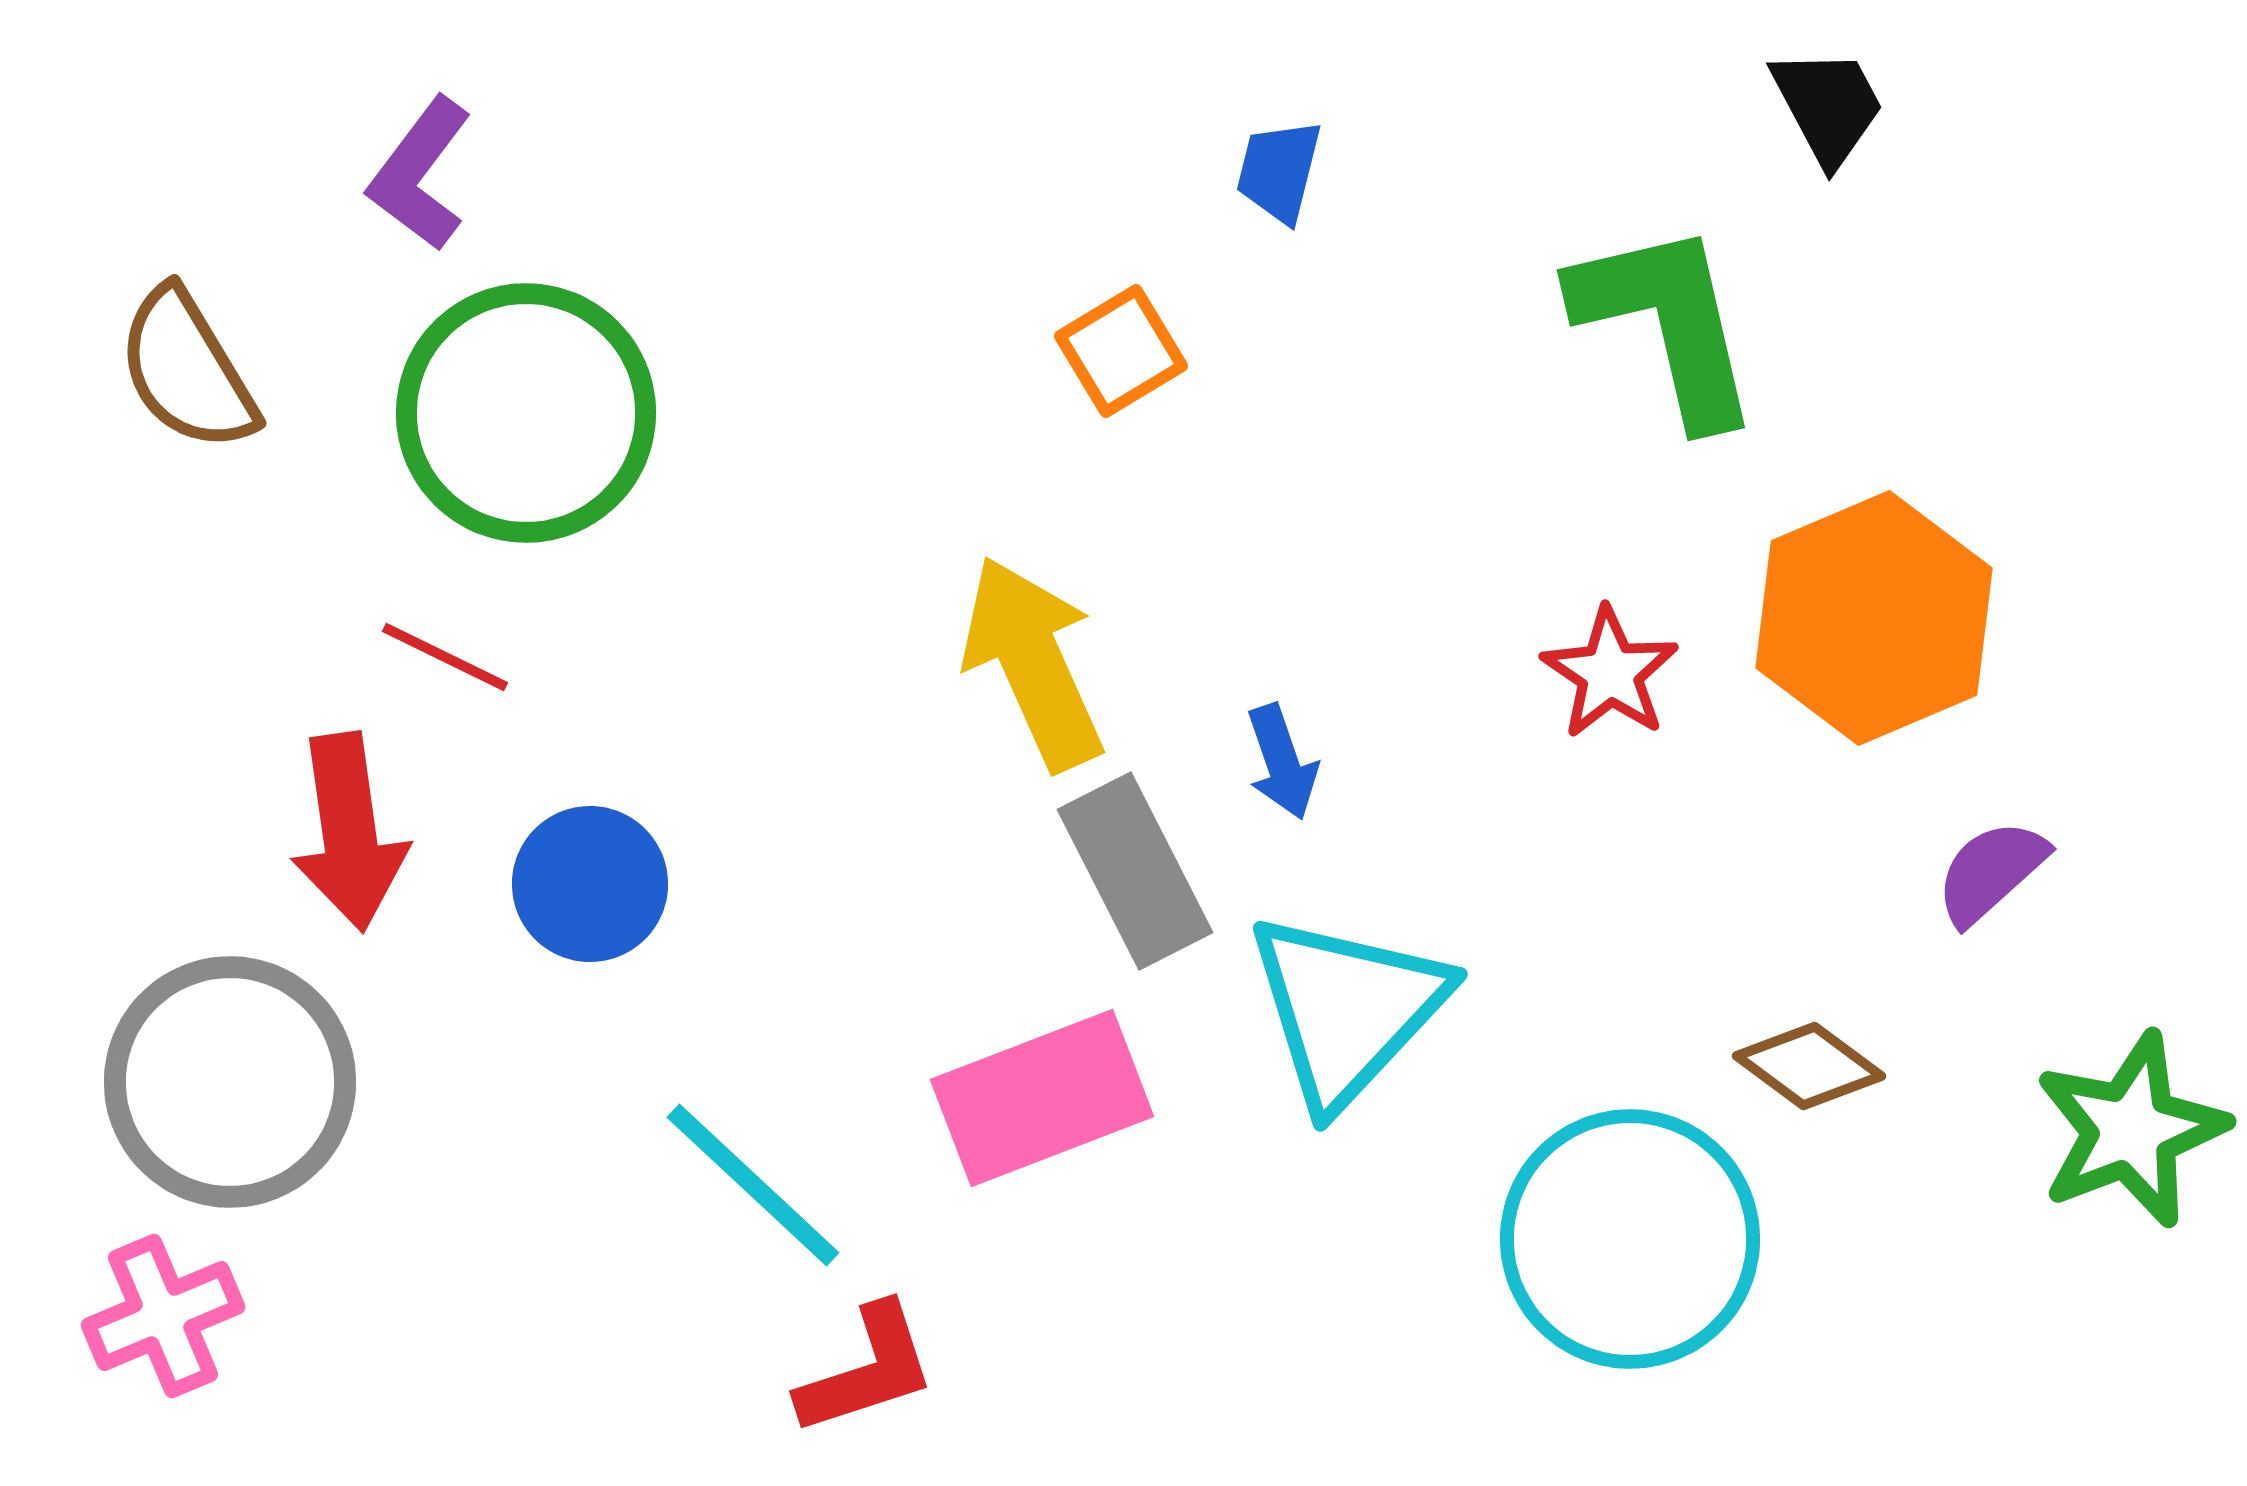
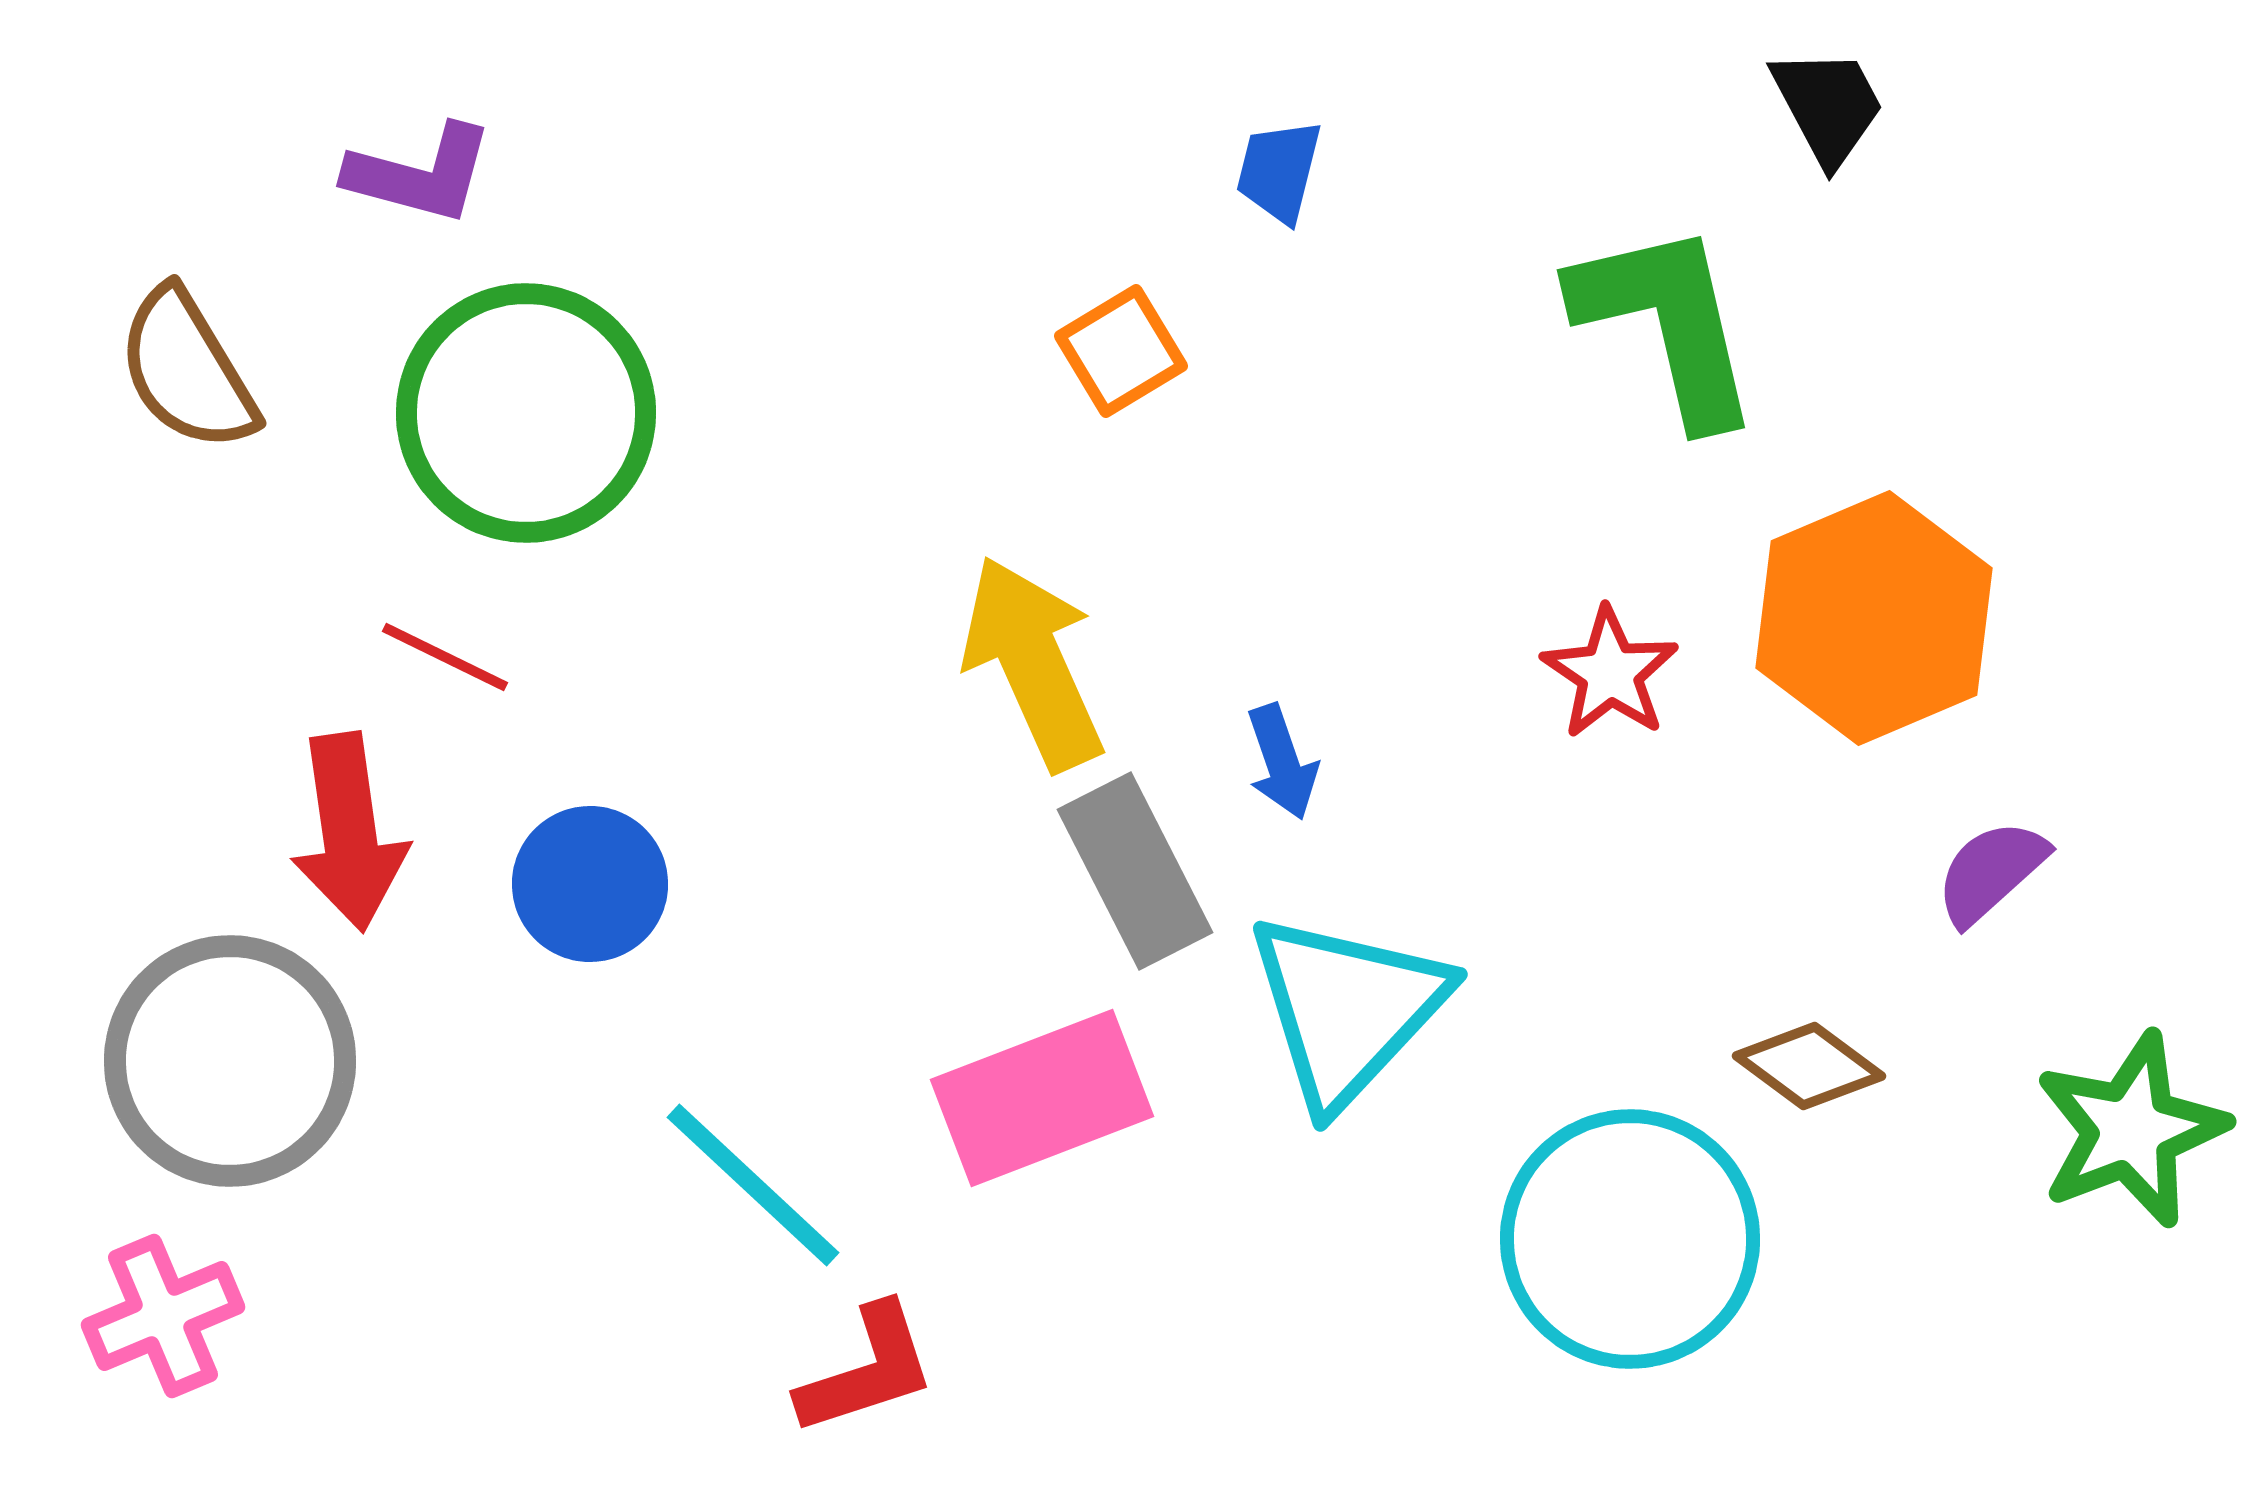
purple L-shape: rotated 112 degrees counterclockwise
gray circle: moved 21 px up
